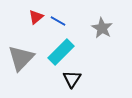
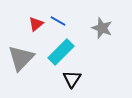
red triangle: moved 7 px down
gray star: rotated 10 degrees counterclockwise
